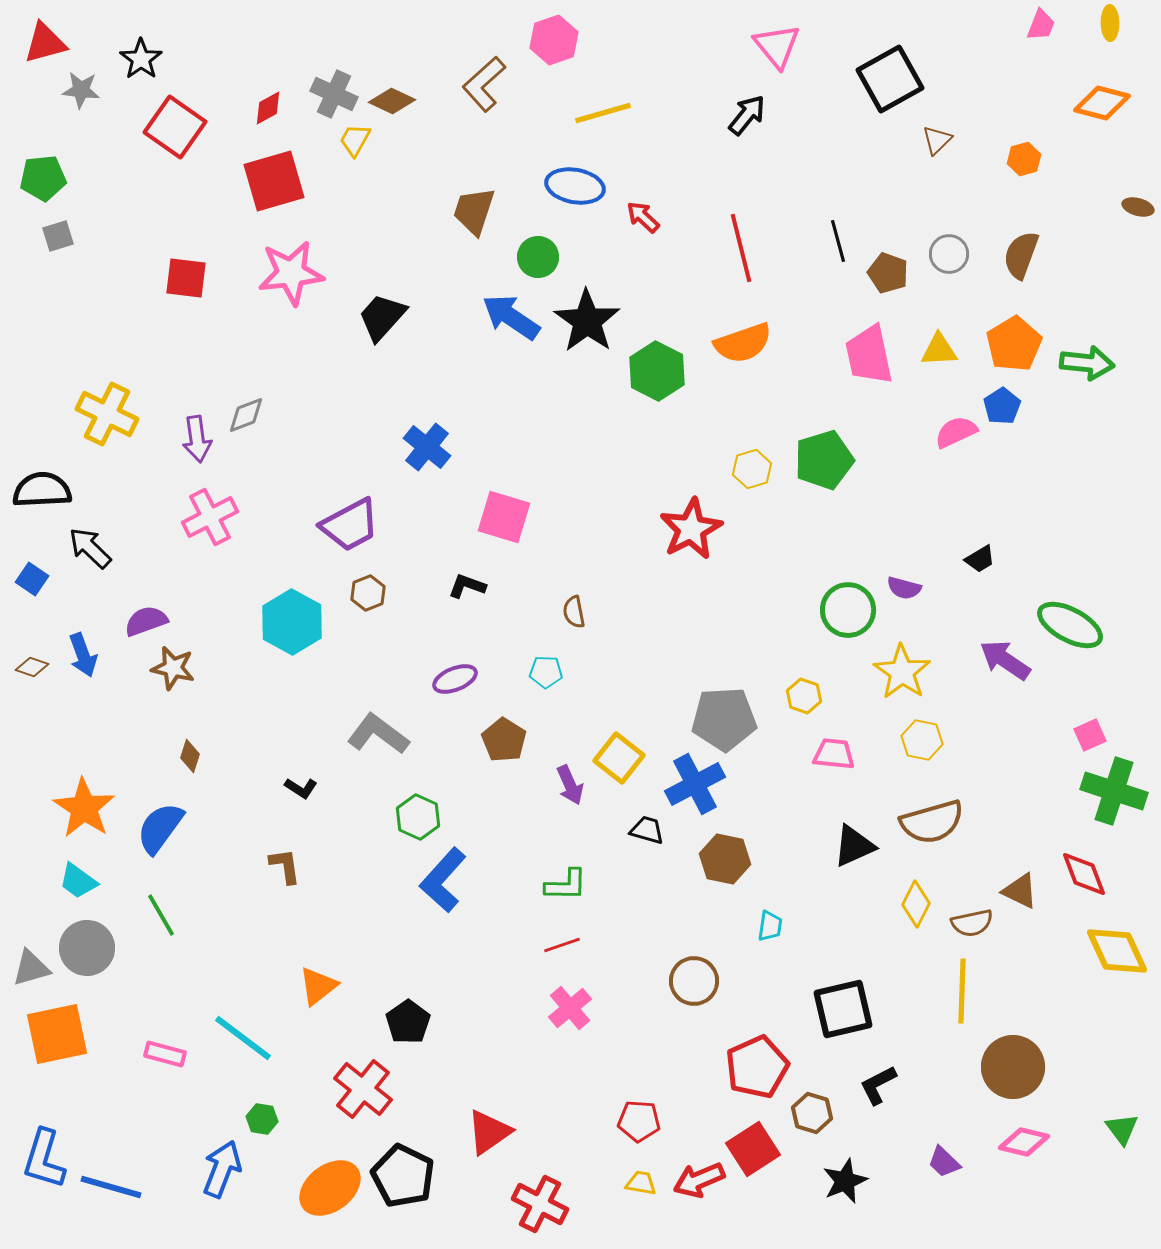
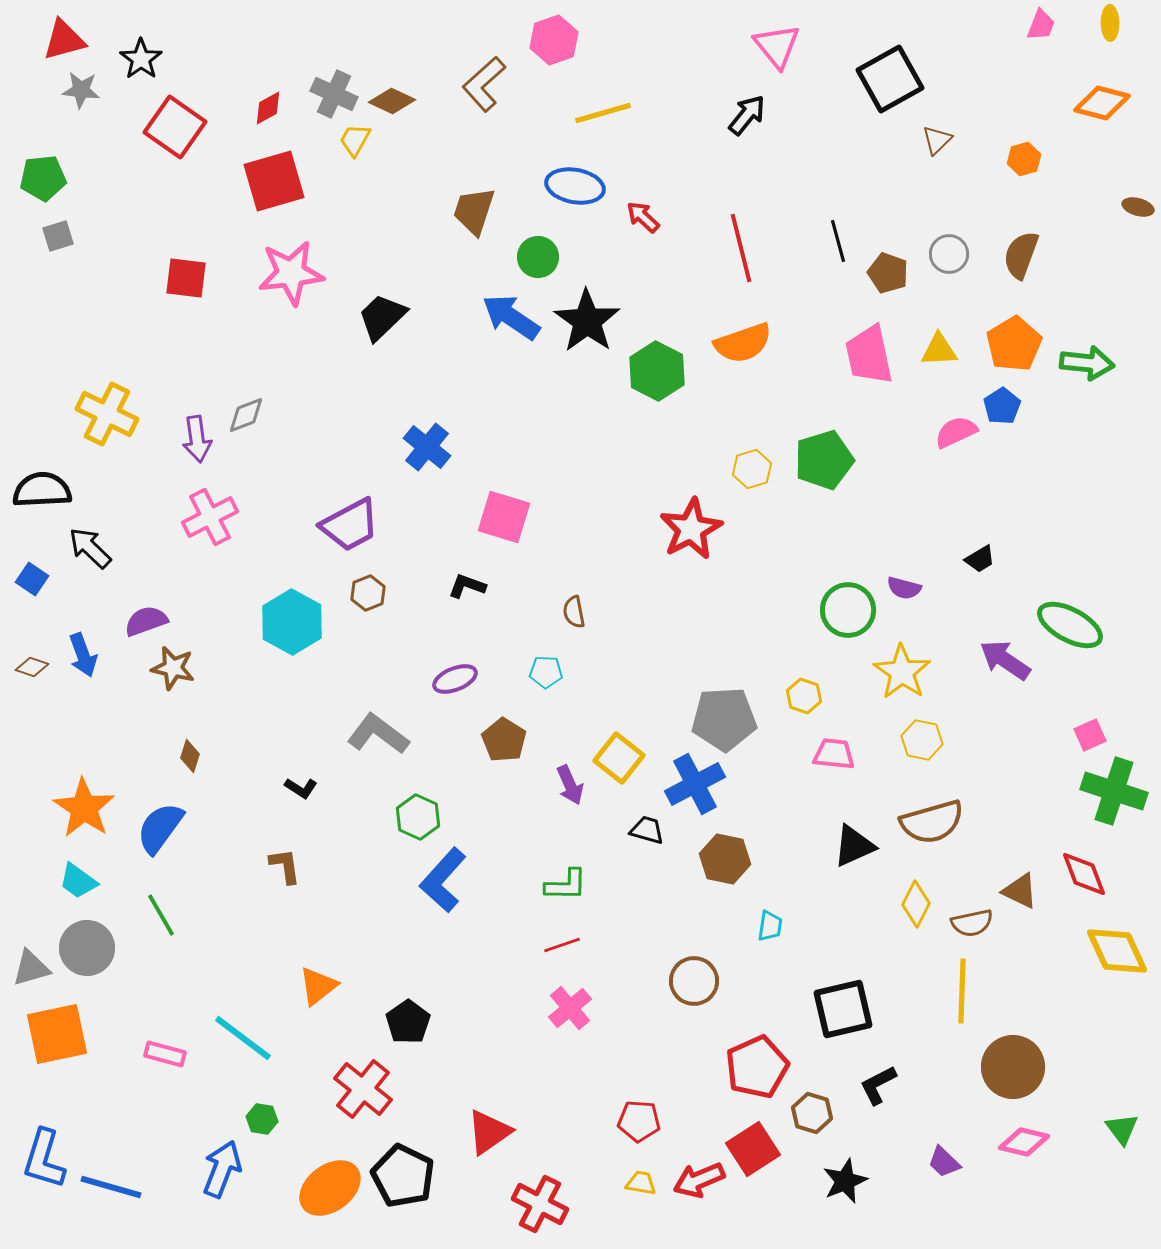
red triangle at (45, 43): moved 19 px right, 3 px up
black trapezoid at (382, 317): rotated 4 degrees clockwise
